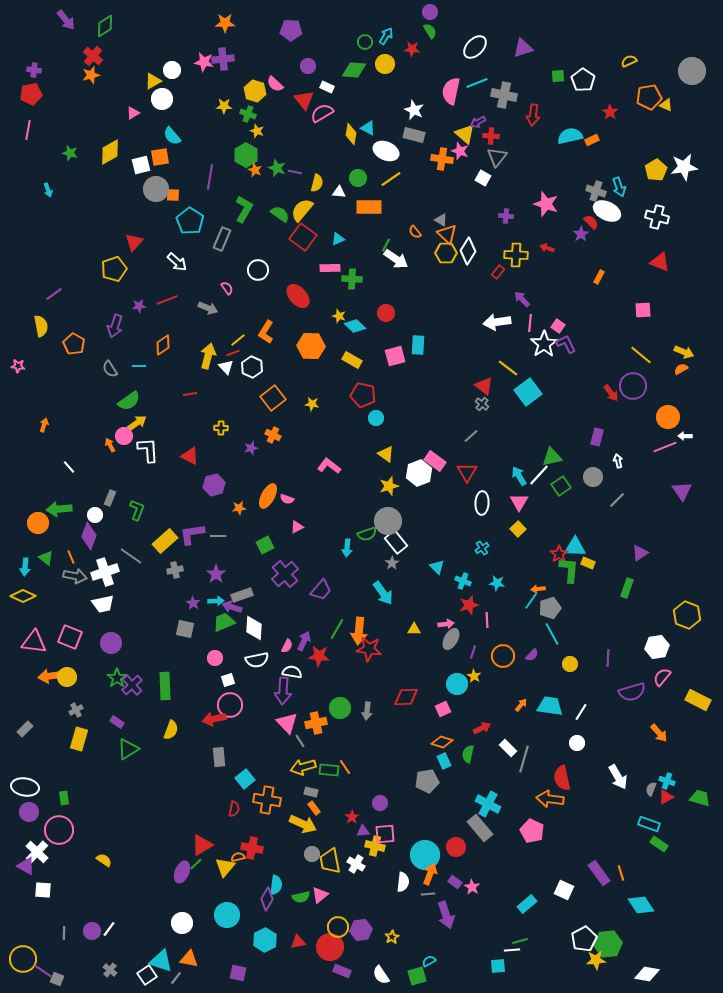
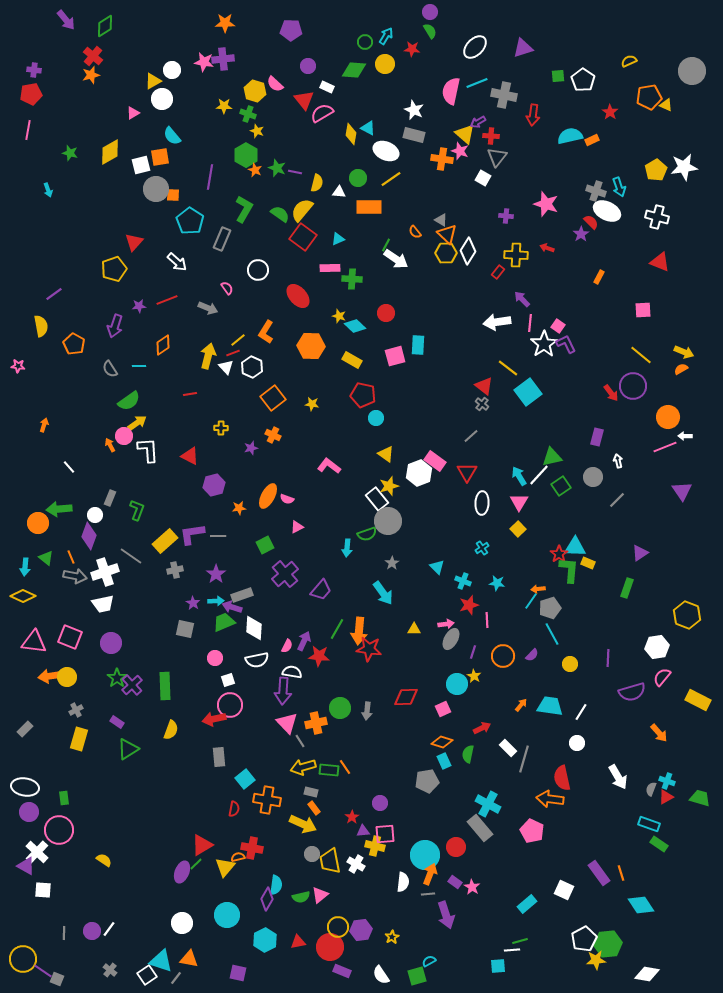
white rectangle at (396, 542): moved 19 px left, 43 px up
